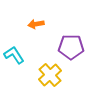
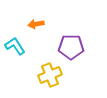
cyan L-shape: moved 1 px right, 9 px up
yellow cross: rotated 20 degrees clockwise
